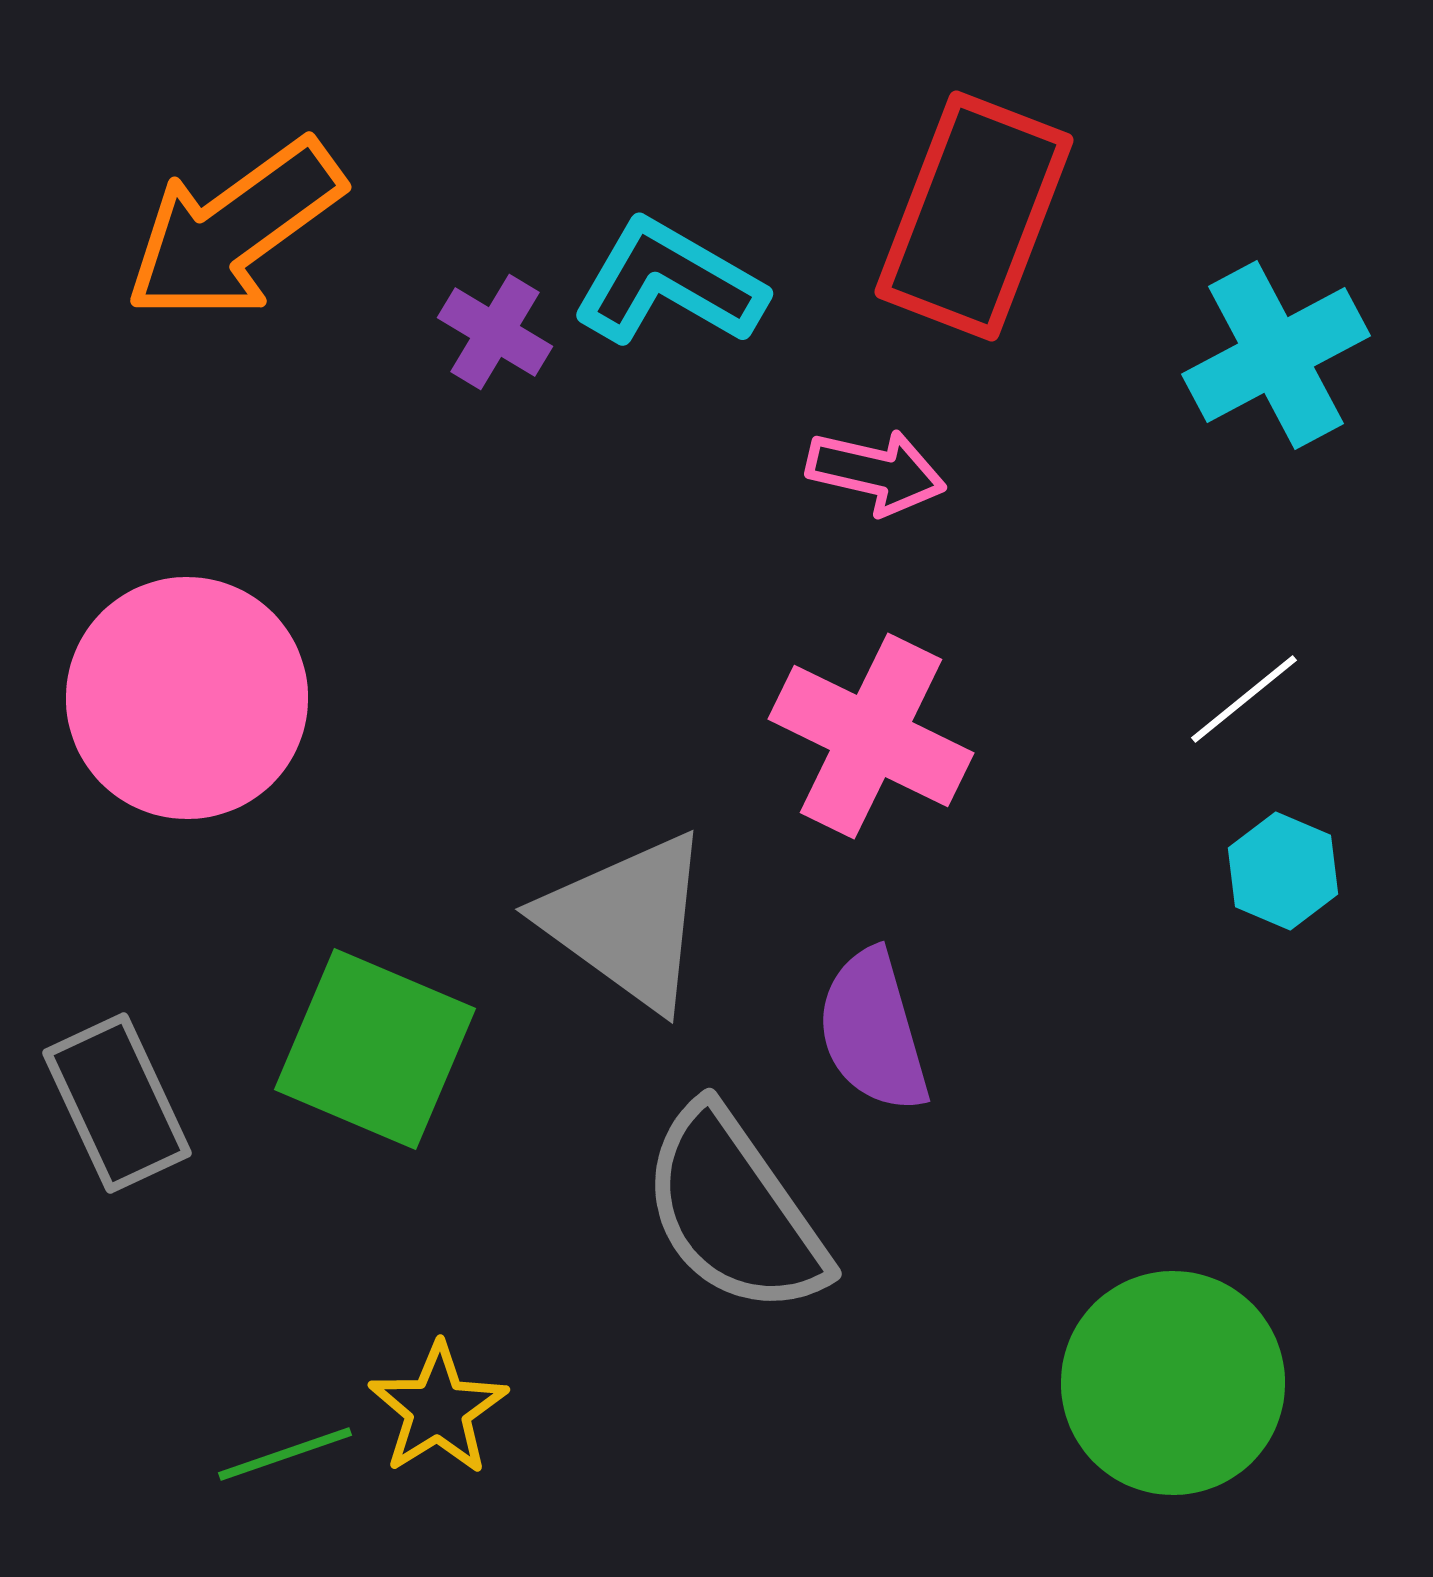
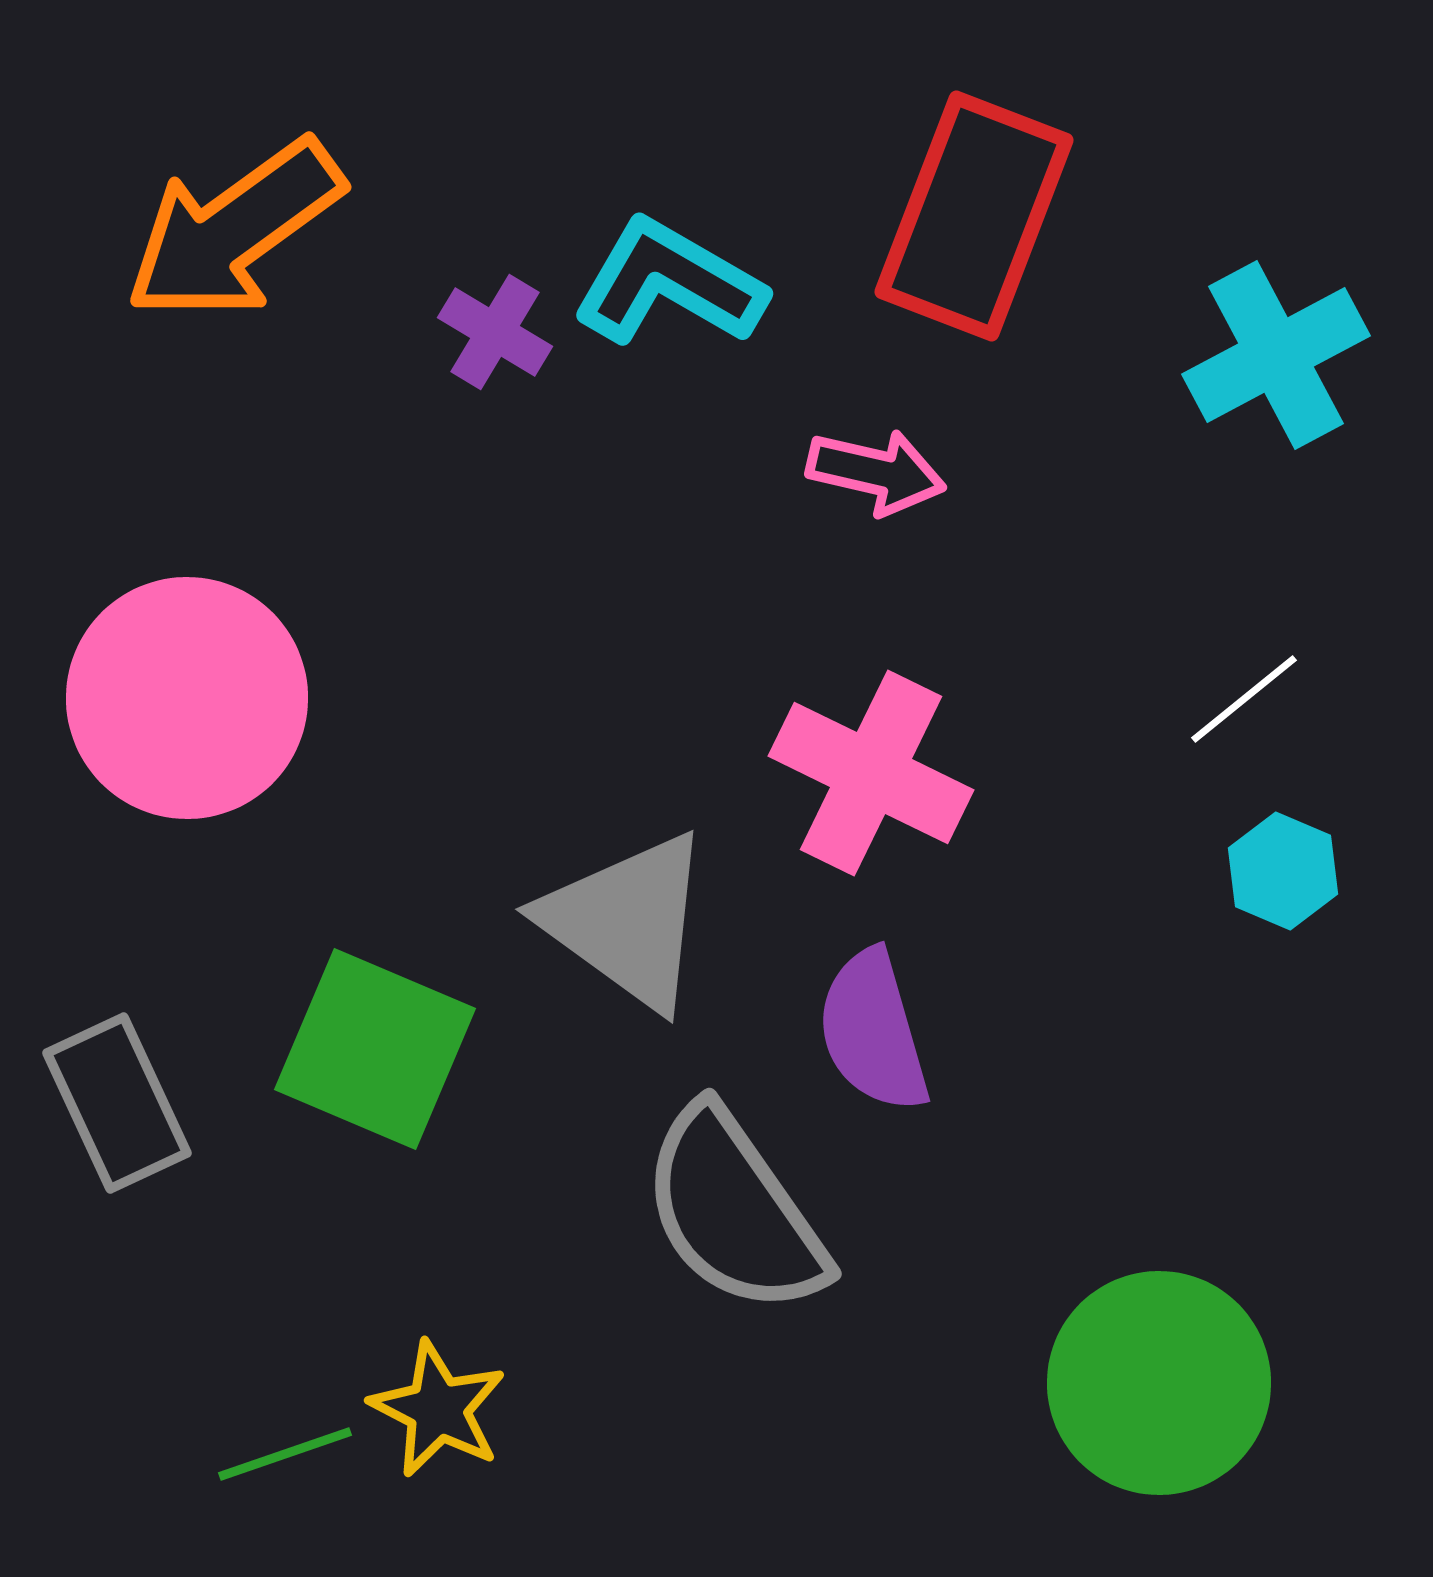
pink cross: moved 37 px down
green circle: moved 14 px left
yellow star: rotated 13 degrees counterclockwise
